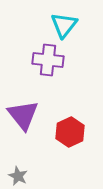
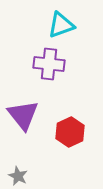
cyan triangle: moved 3 px left; rotated 32 degrees clockwise
purple cross: moved 1 px right, 4 px down
